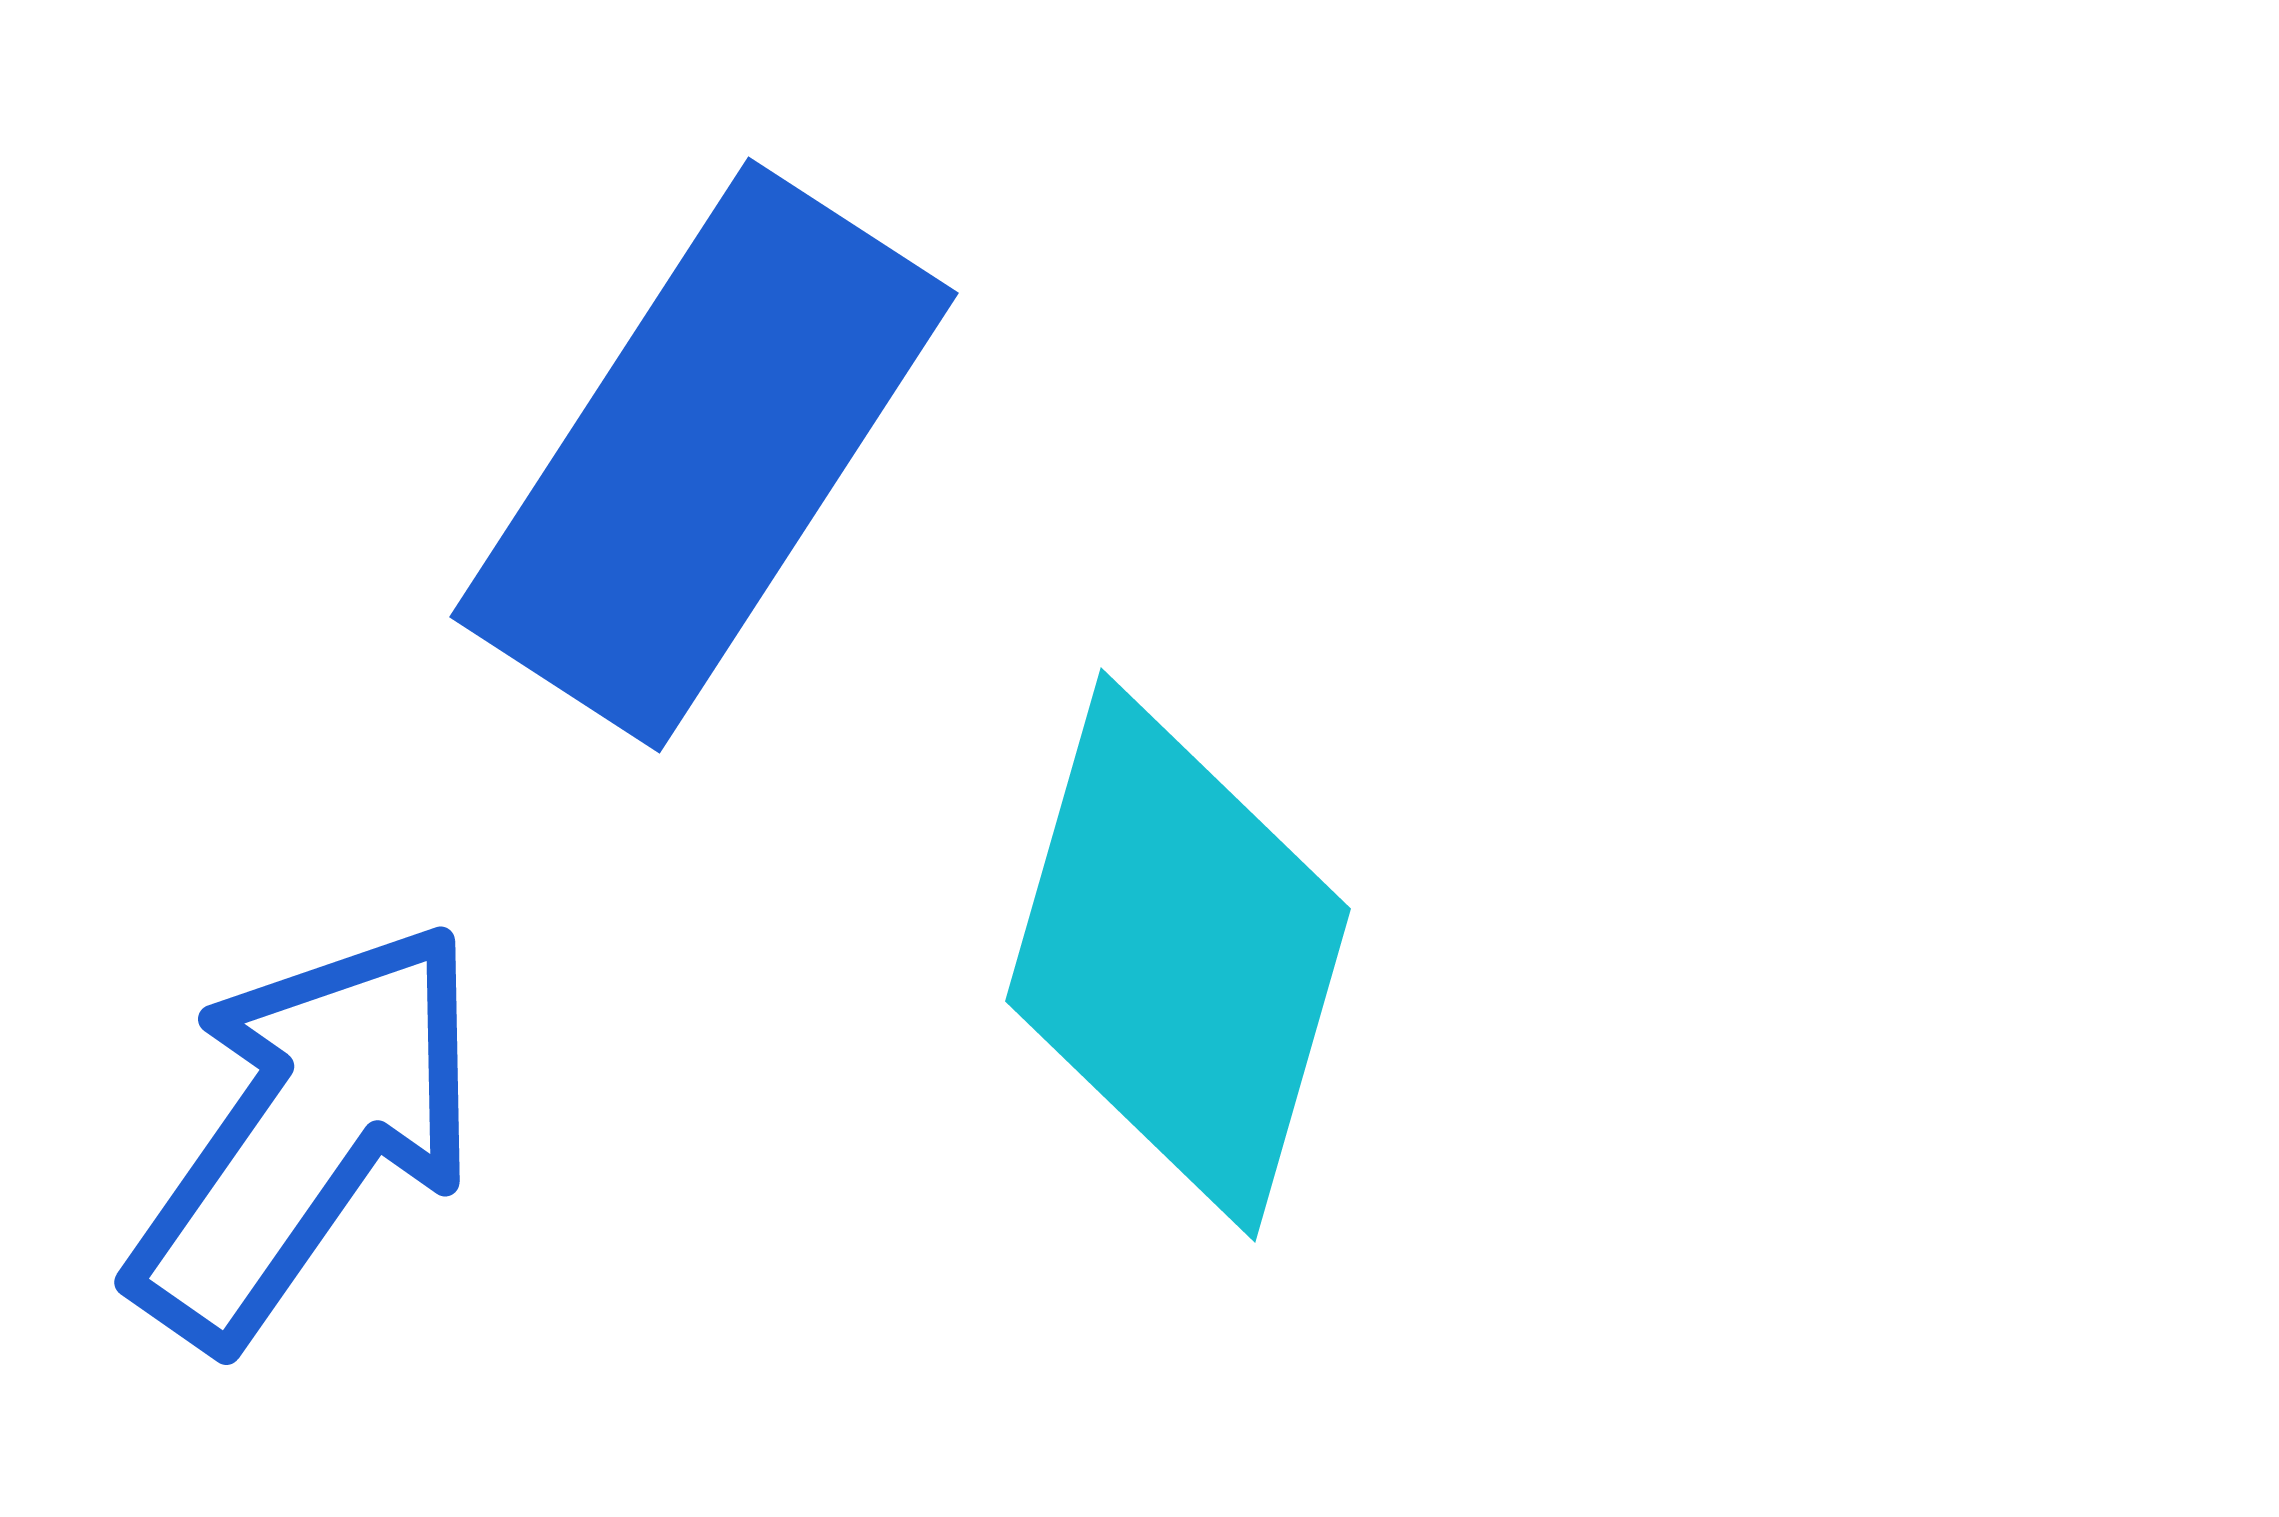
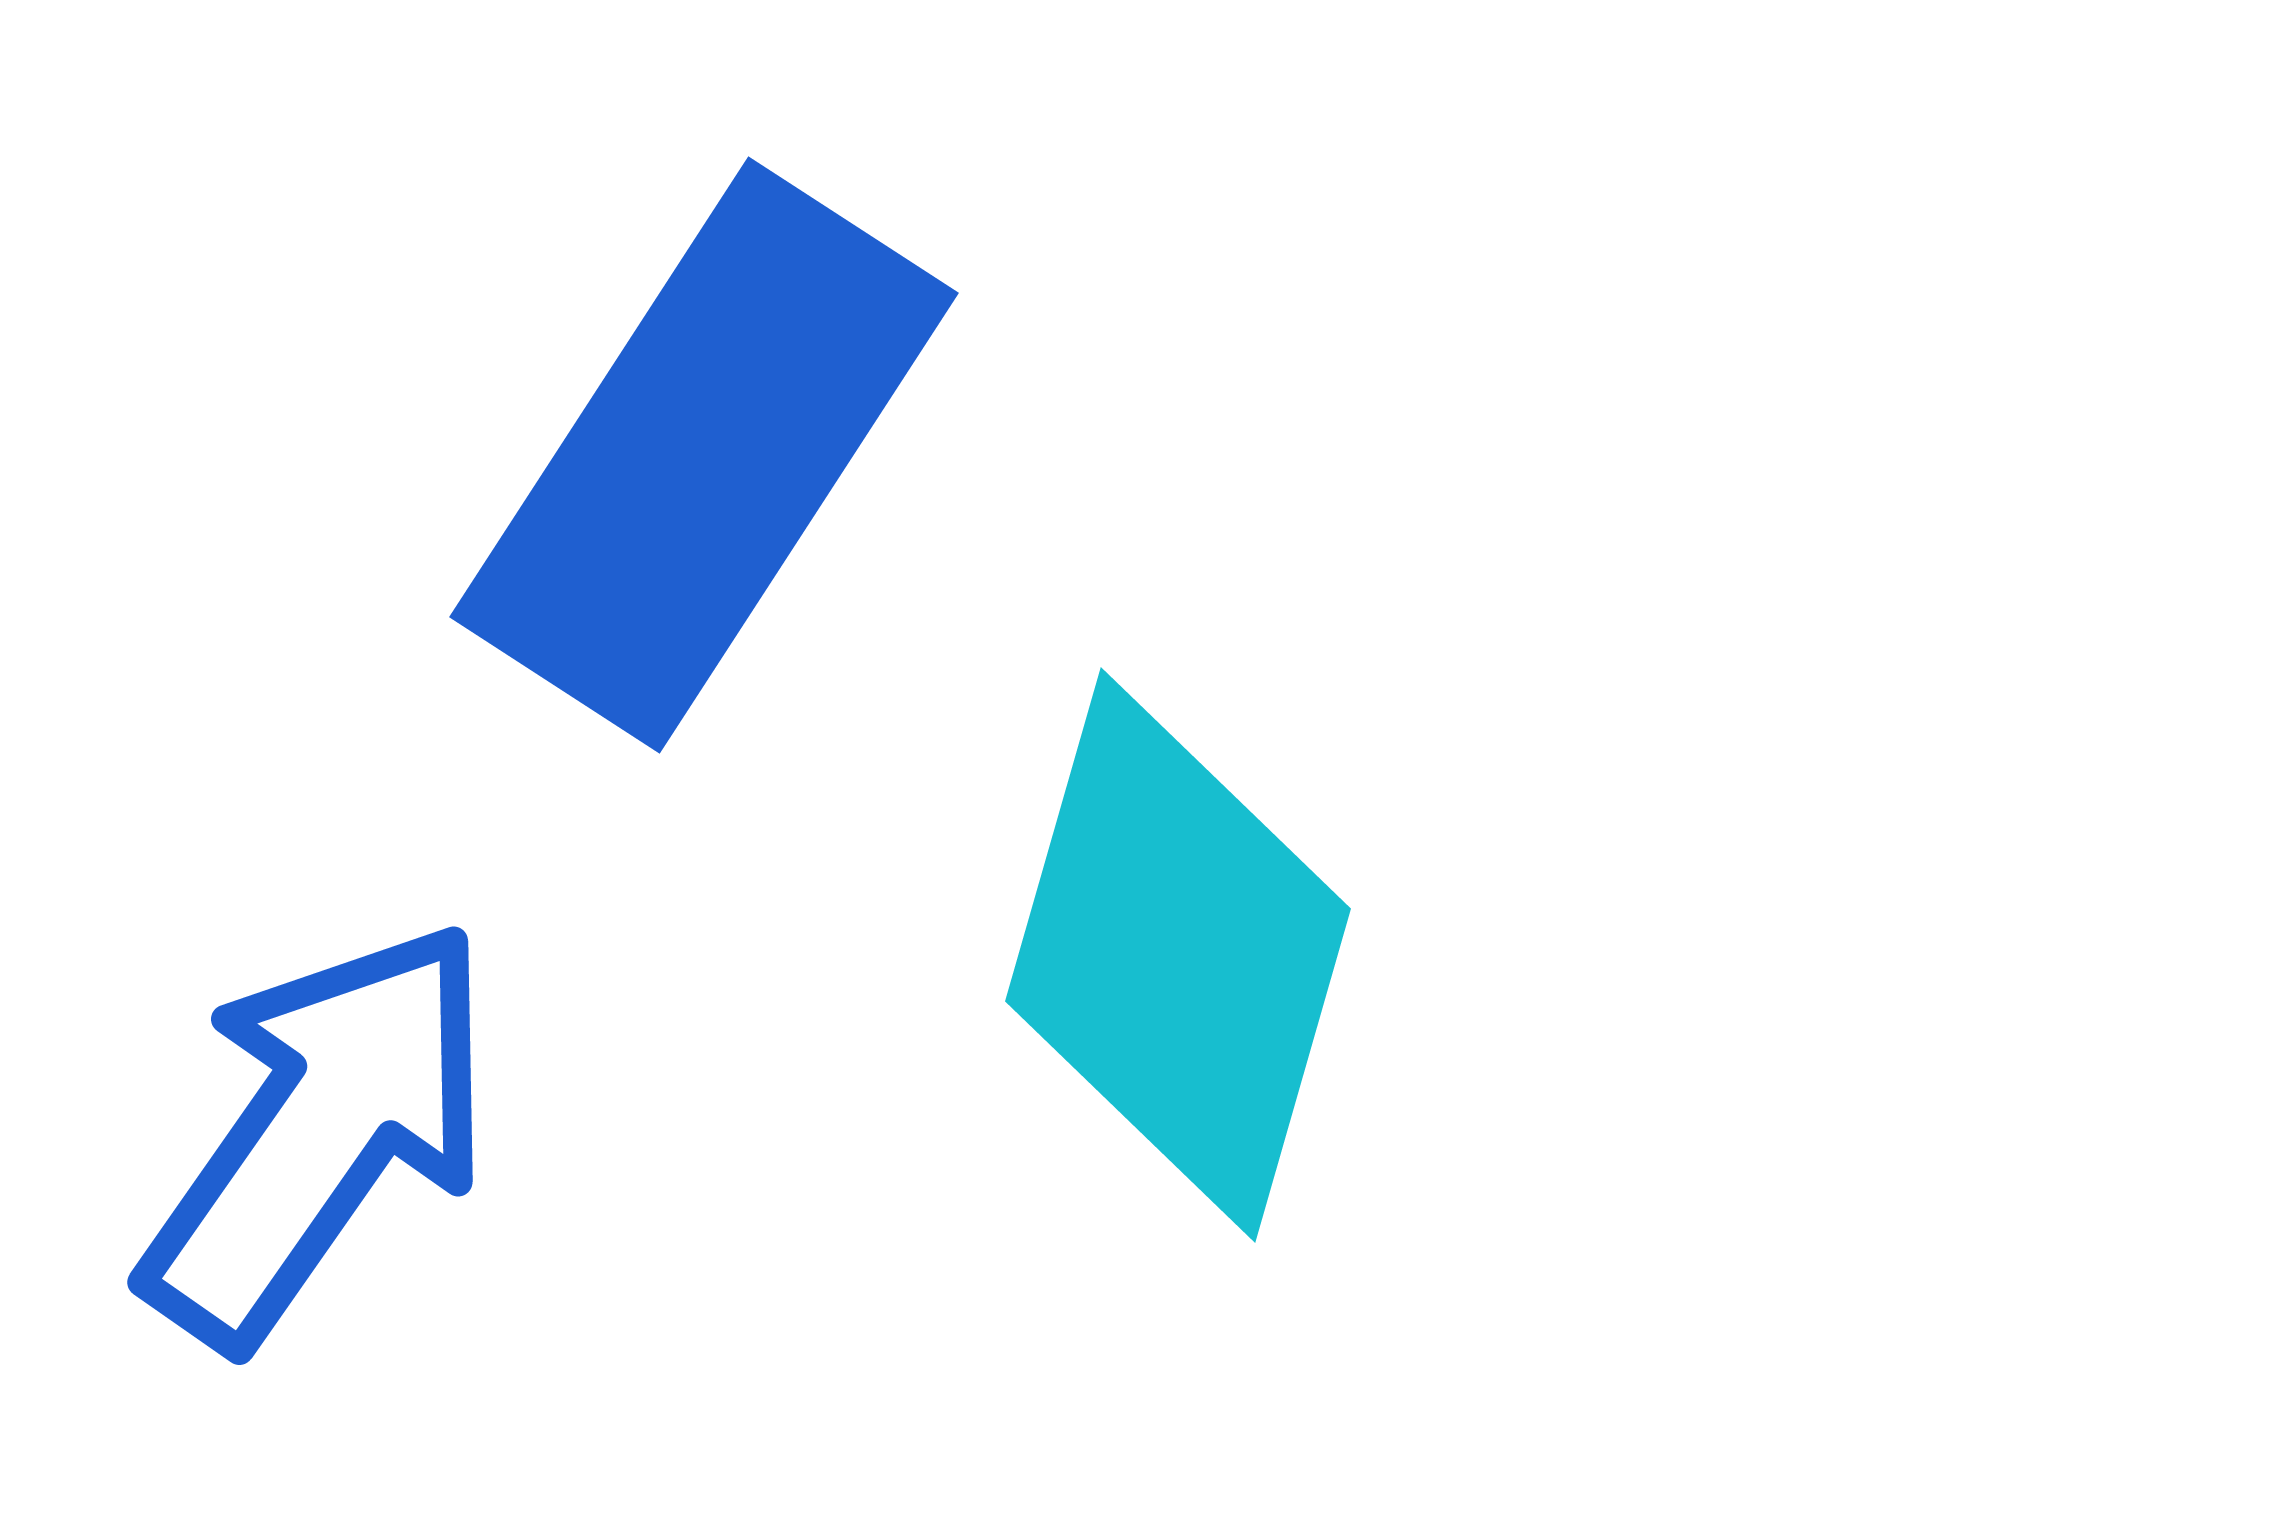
blue arrow: moved 13 px right
